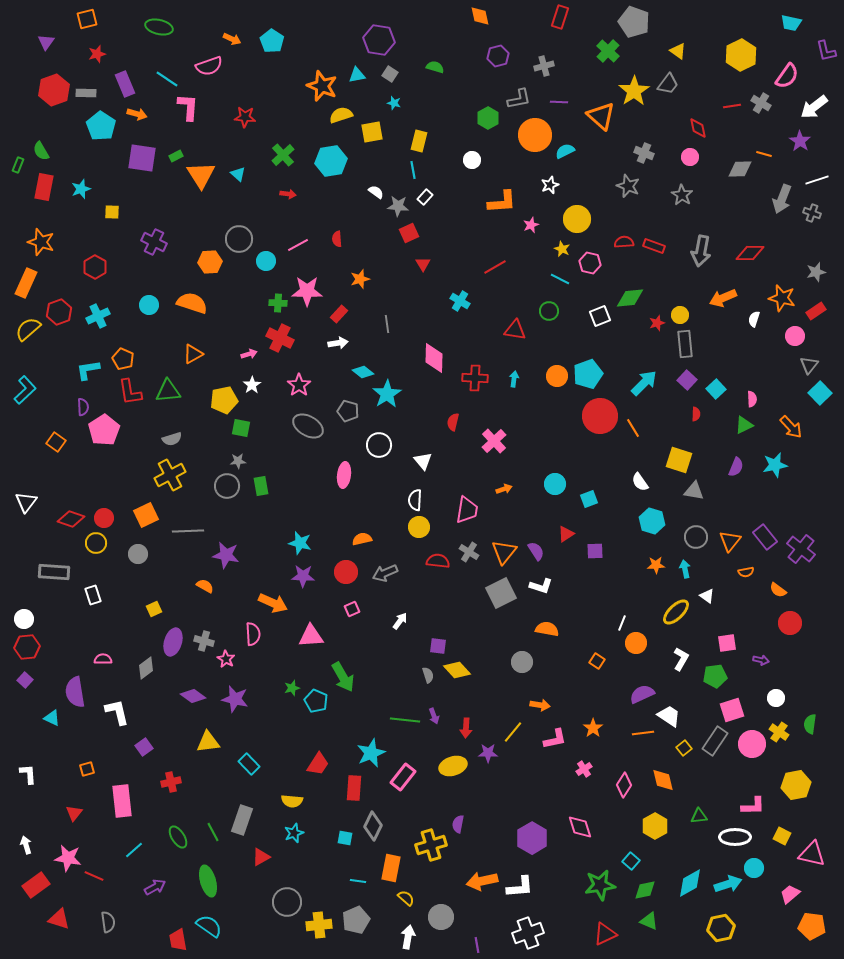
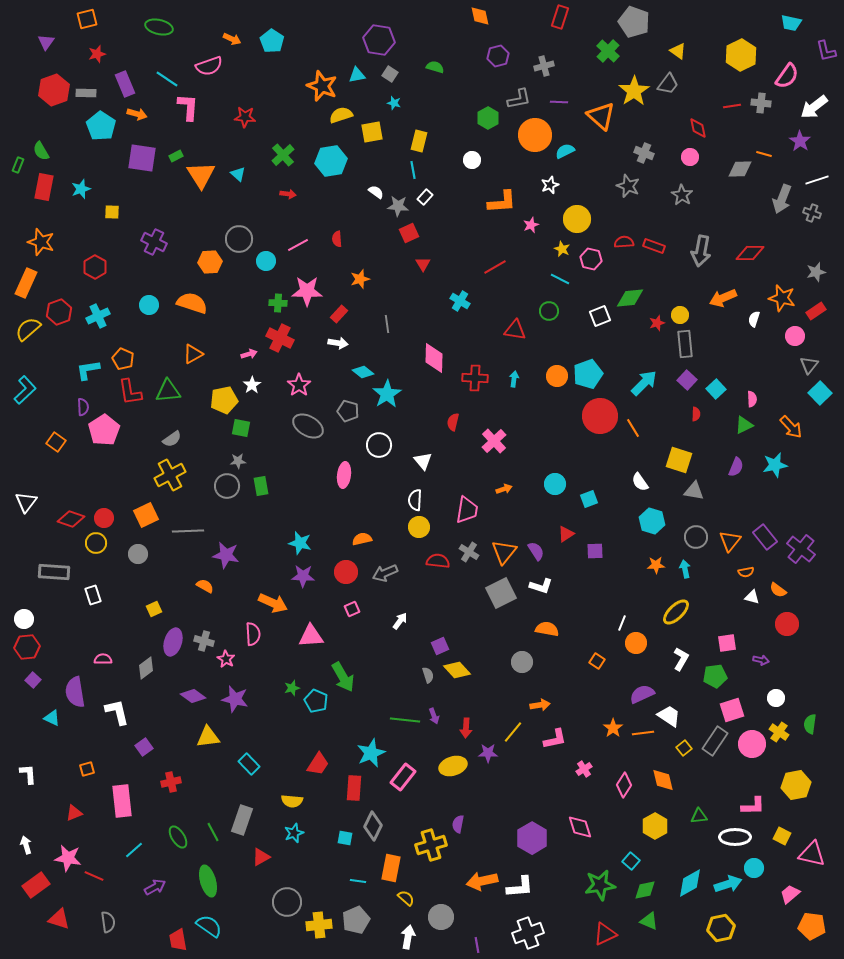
gray cross at (761, 103): rotated 24 degrees counterclockwise
pink hexagon at (590, 263): moved 1 px right, 4 px up
white arrow at (338, 343): rotated 18 degrees clockwise
gray semicircle at (172, 439): rotated 18 degrees counterclockwise
white triangle at (707, 596): moved 45 px right, 1 px down; rotated 21 degrees counterclockwise
red circle at (790, 623): moved 3 px left, 1 px down
purple square at (438, 646): moved 2 px right; rotated 30 degrees counterclockwise
purple square at (25, 680): moved 8 px right
orange arrow at (540, 705): rotated 18 degrees counterclockwise
orange star at (593, 728): moved 20 px right
yellow triangle at (208, 742): moved 5 px up
red triangle at (74, 813): rotated 30 degrees clockwise
